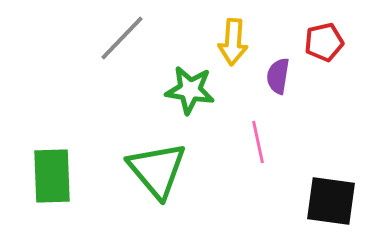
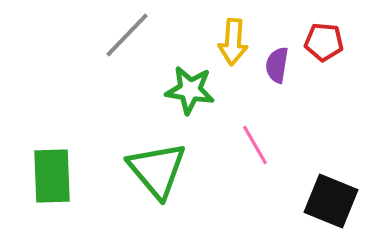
gray line: moved 5 px right, 3 px up
red pentagon: rotated 18 degrees clockwise
purple semicircle: moved 1 px left, 11 px up
pink line: moved 3 px left, 3 px down; rotated 18 degrees counterclockwise
black square: rotated 14 degrees clockwise
